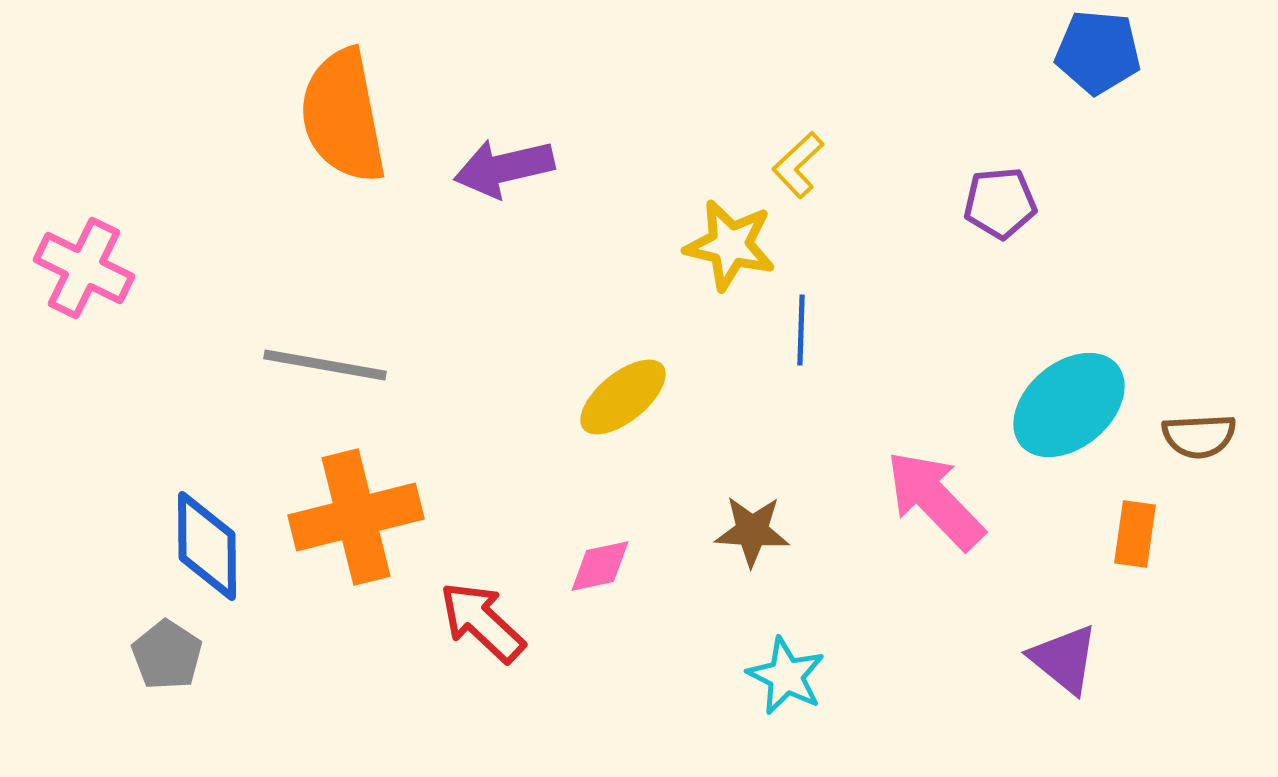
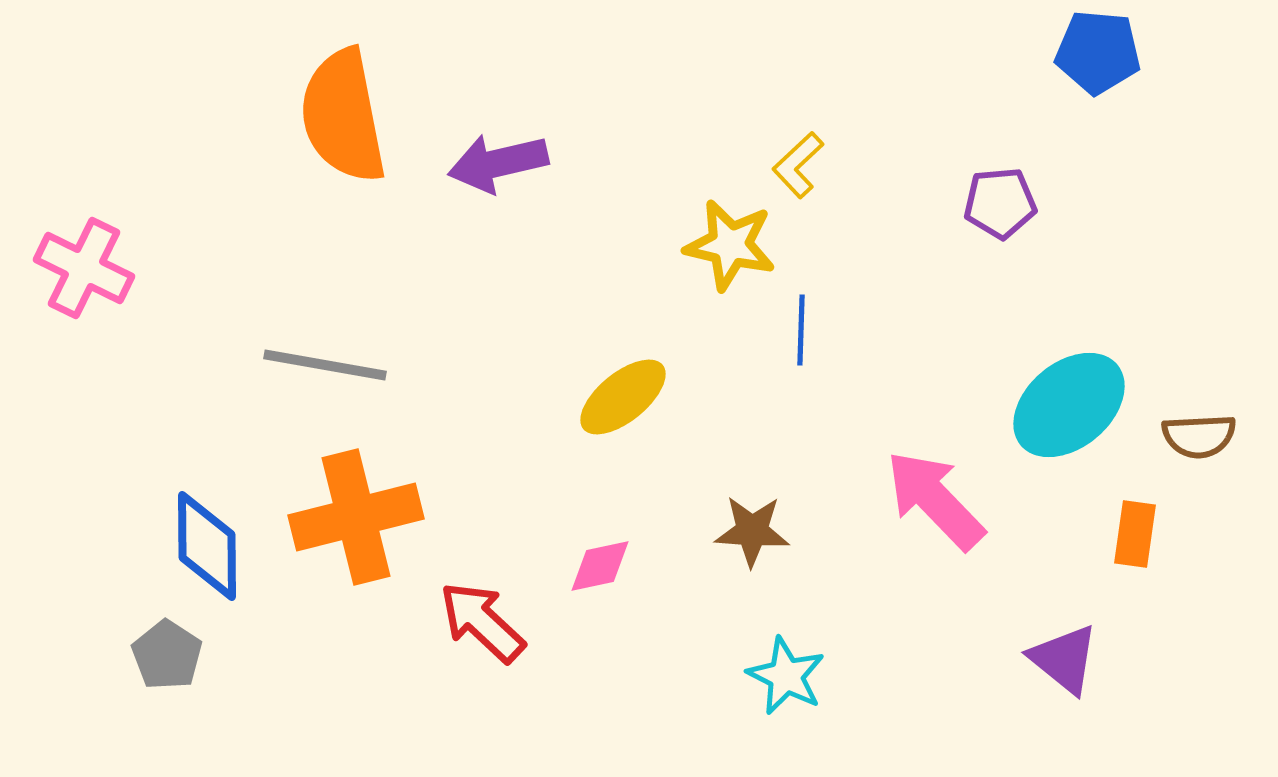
purple arrow: moved 6 px left, 5 px up
